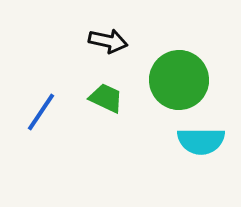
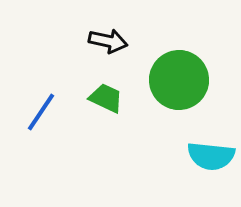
cyan semicircle: moved 10 px right, 15 px down; rotated 6 degrees clockwise
